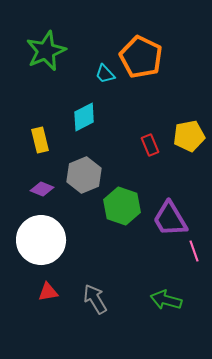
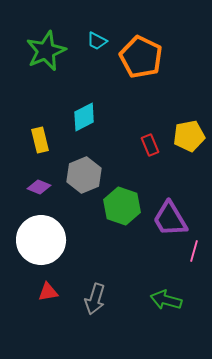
cyan trapezoid: moved 8 px left, 33 px up; rotated 20 degrees counterclockwise
purple diamond: moved 3 px left, 2 px up
pink line: rotated 35 degrees clockwise
gray arrow: rotated 132 degrees counterclockwise
